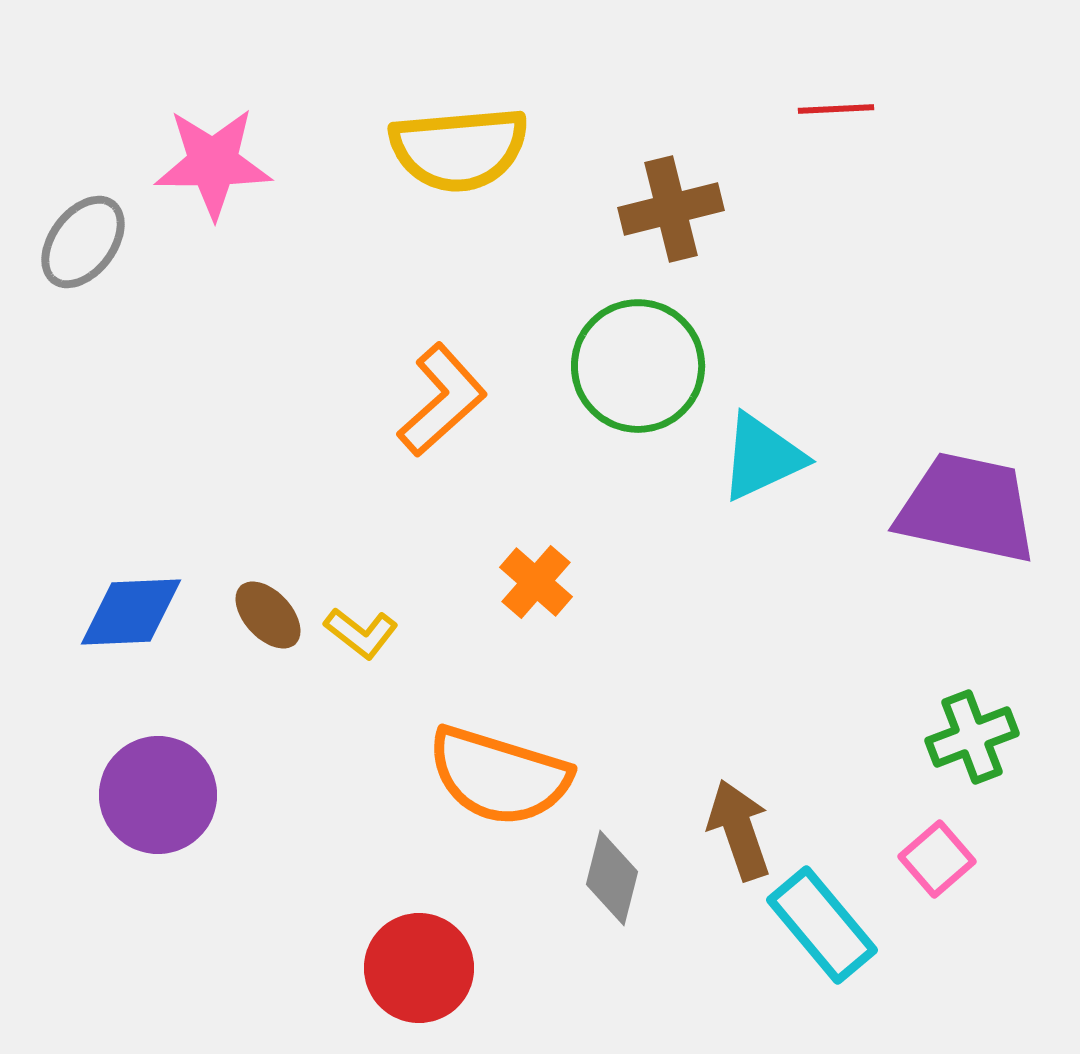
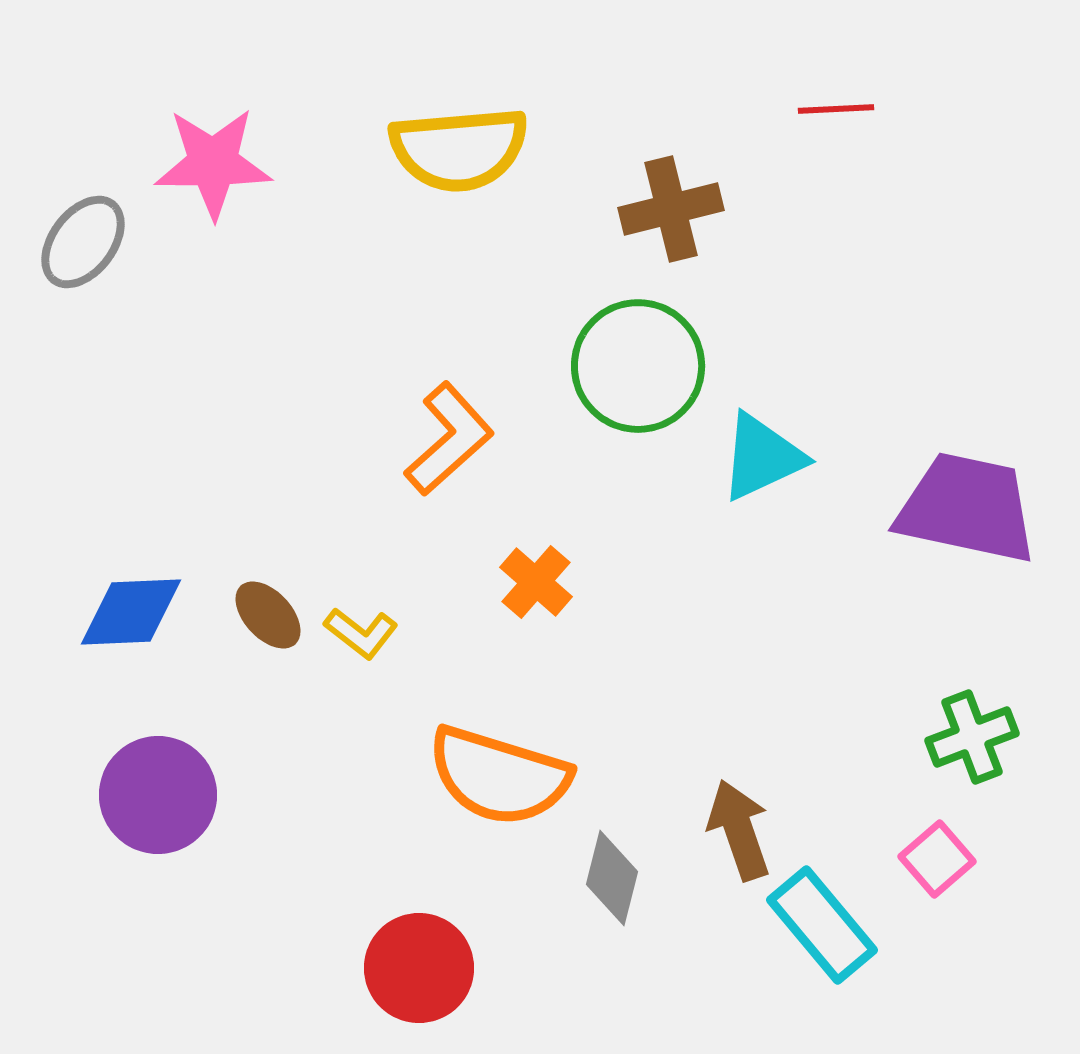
orange L-shape: moved 7 px right, 39 px down
